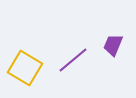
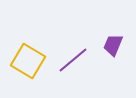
yellow square: moved 3 px right, 7 px up
